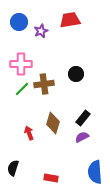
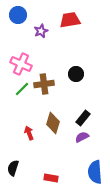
blue circle: moved 1 px left, 7 px up
pink cross: rotated 25 degrees clockwise
